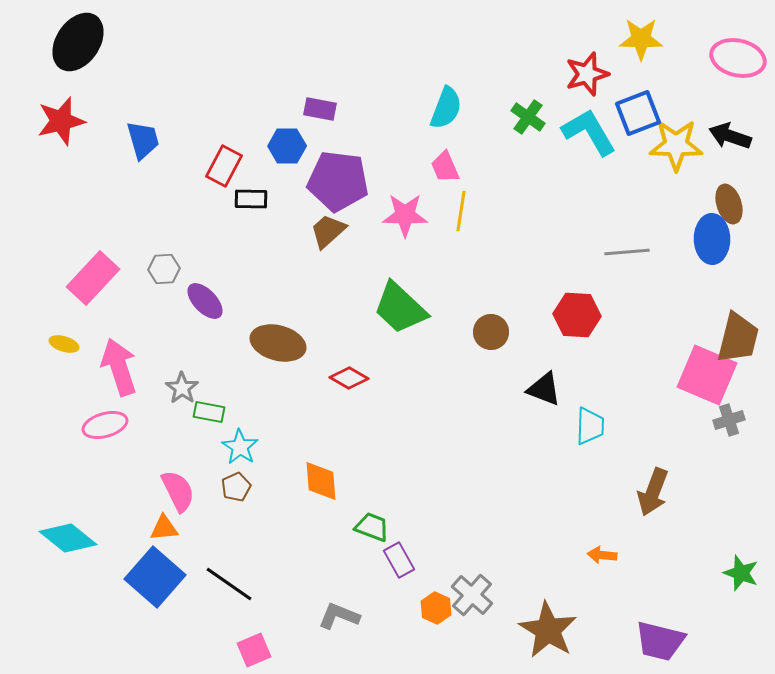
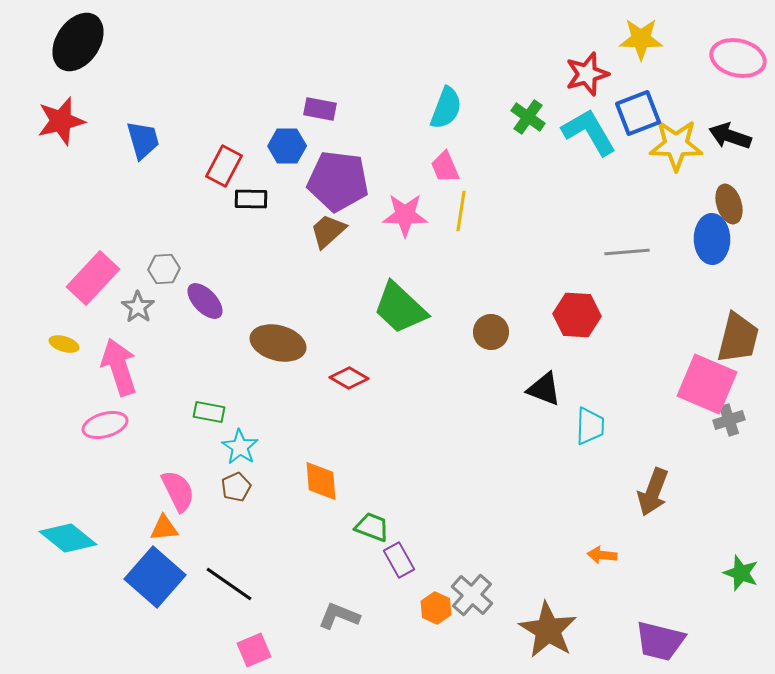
pink square at (707, 375): moved 9 px down
gray star at (182, 388): moved 44 px left, 81 px up
